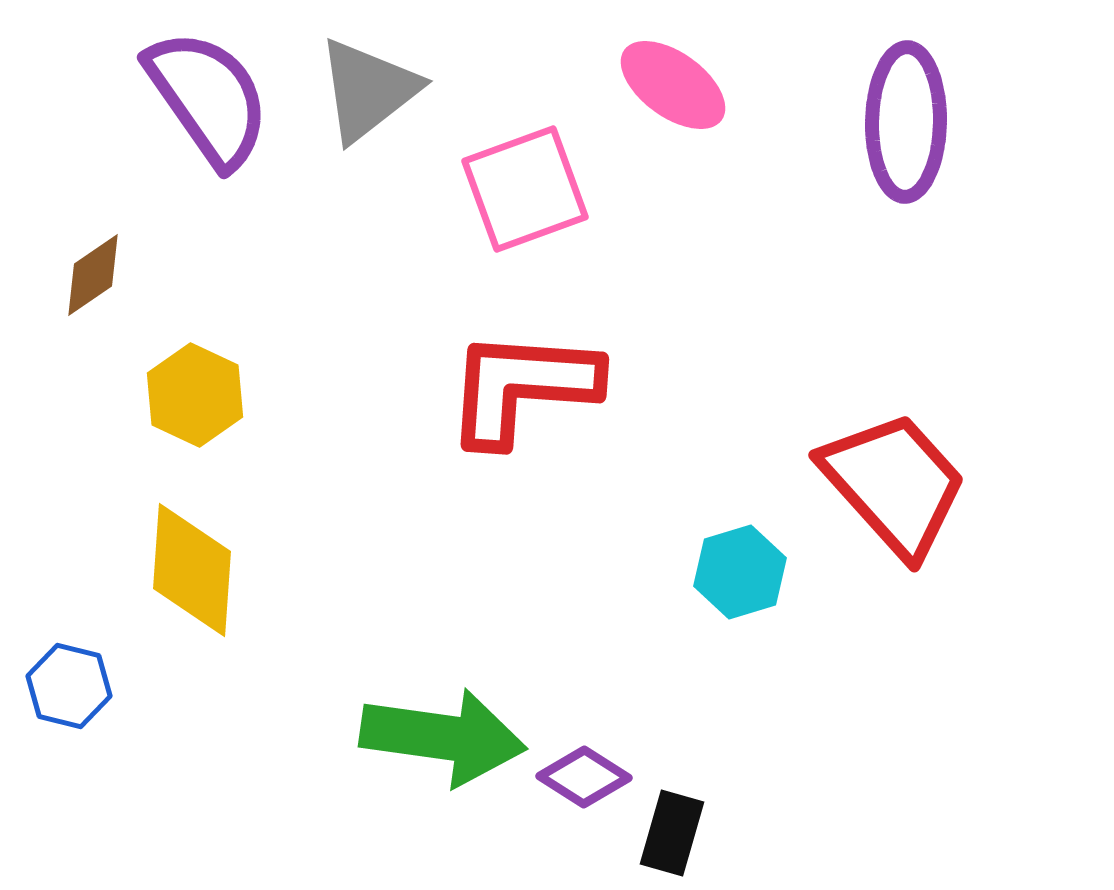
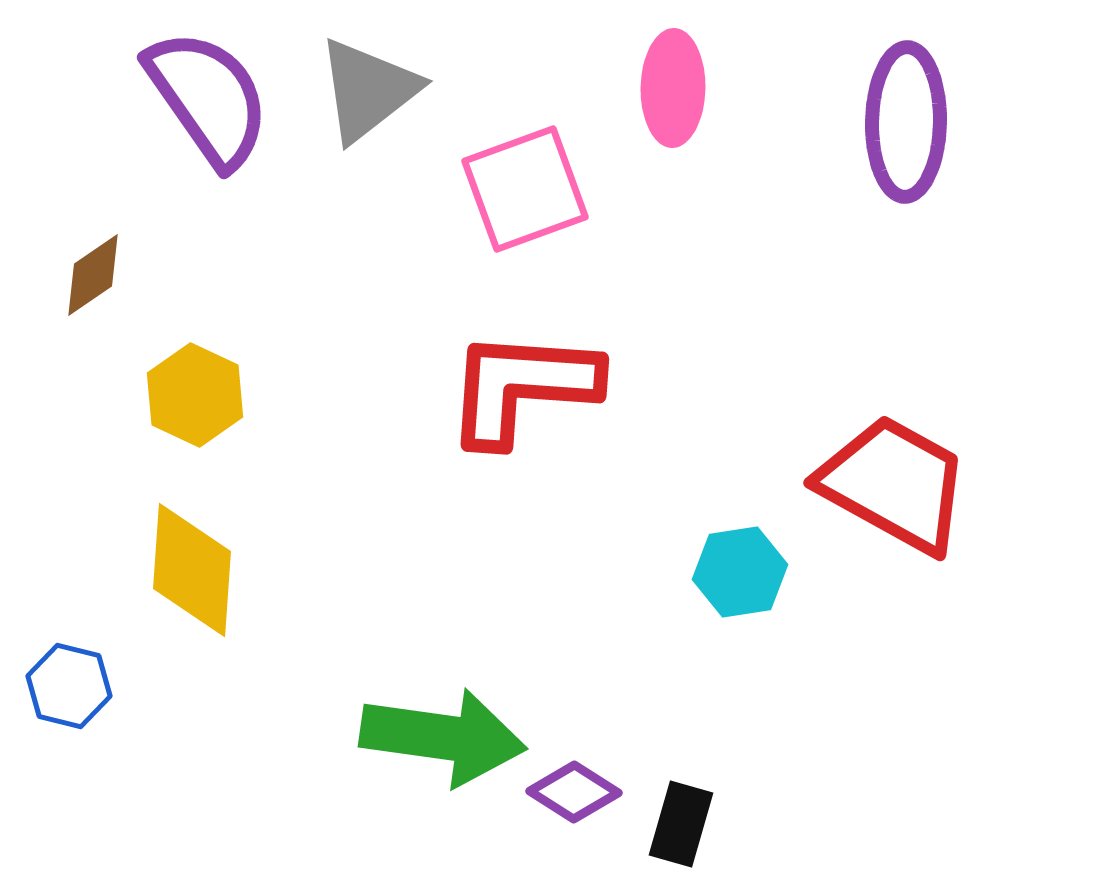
pink ellipse: moved 3 px down; rotated 55 degrees clockwise
red trapezoid: rotated 19 degrees counterclockwise
cyan hexagon: rotated 8 degrees clockwise
purple diamond: moved 10 px left, 15 px down
black rectangle: moved 9 px right, 9 px up
